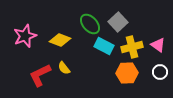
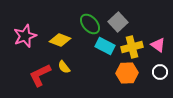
cyan rectangle: moved 1 px right
yellow semicircle: moved 1 px up
